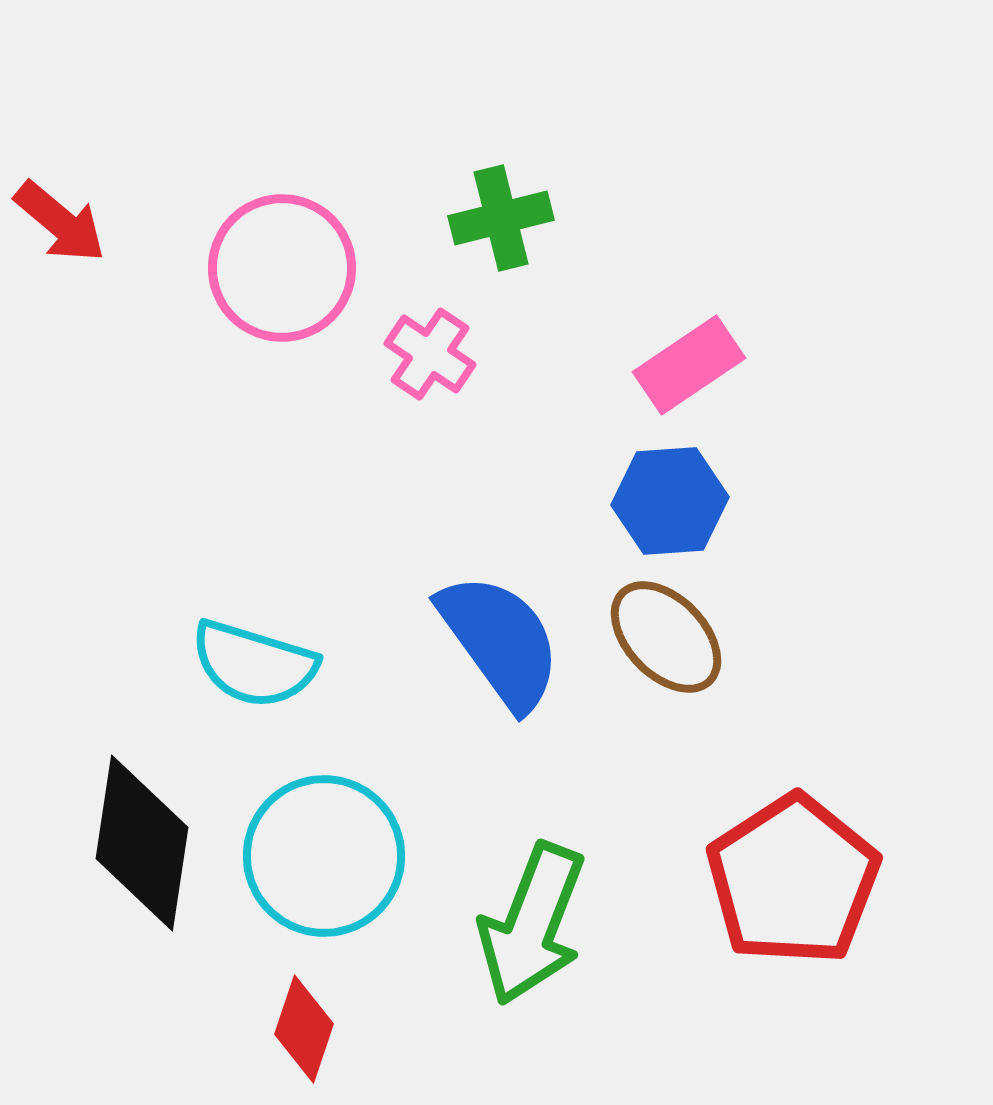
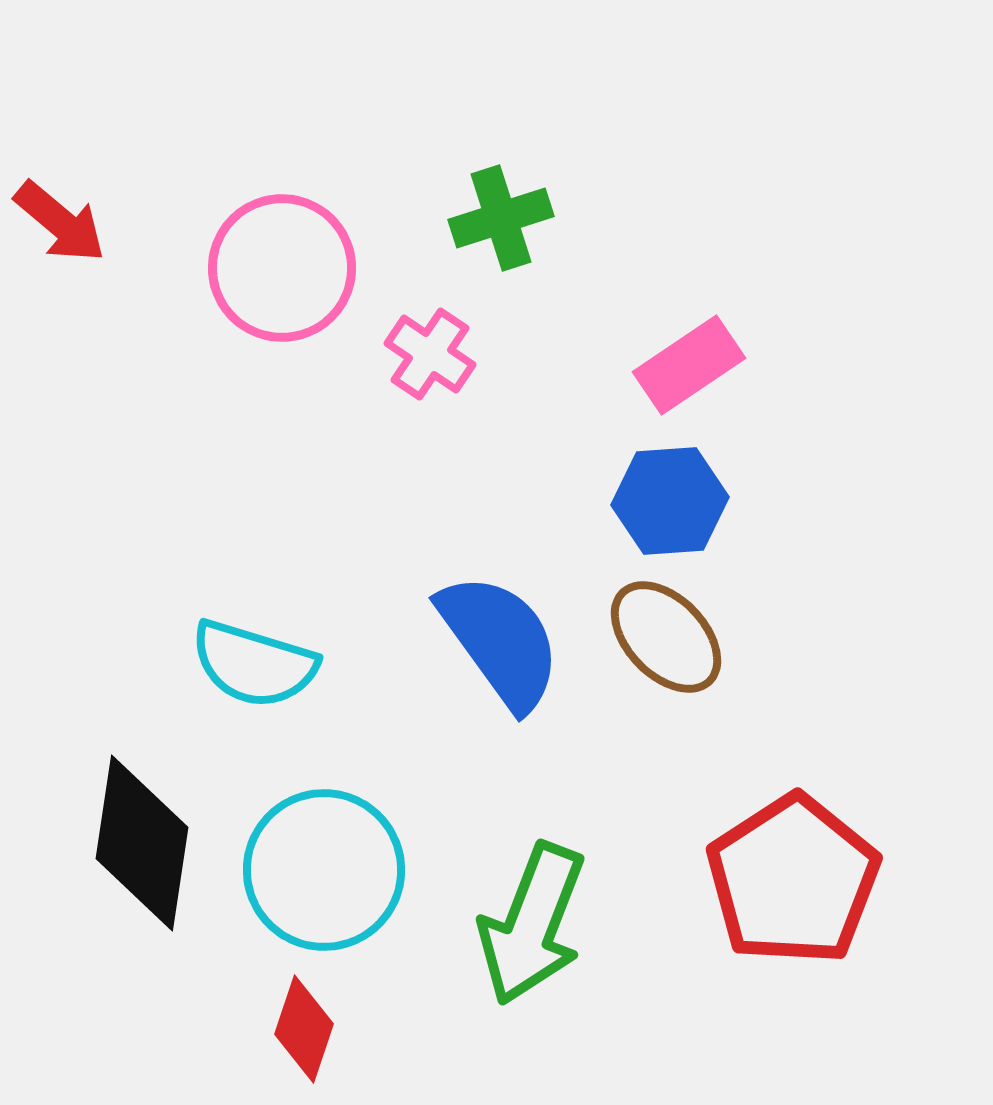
green cross: rotated 4 degrees counterclockwise
cyan circle: moved 14 px down
